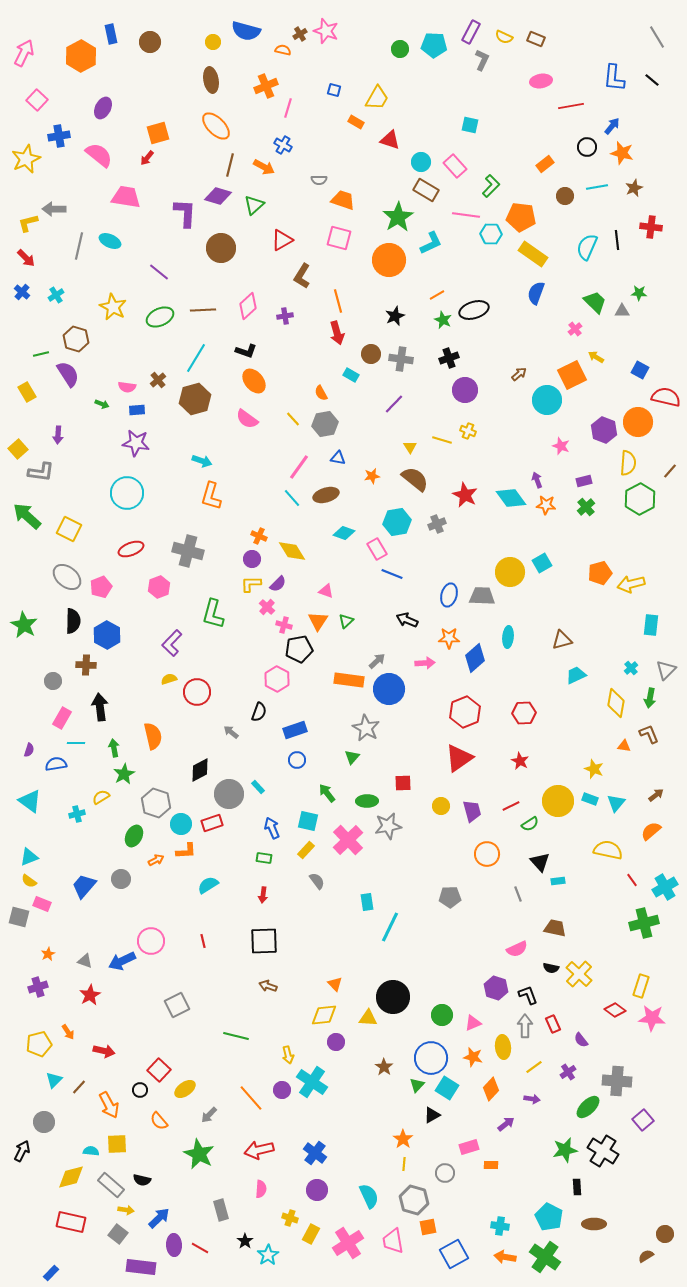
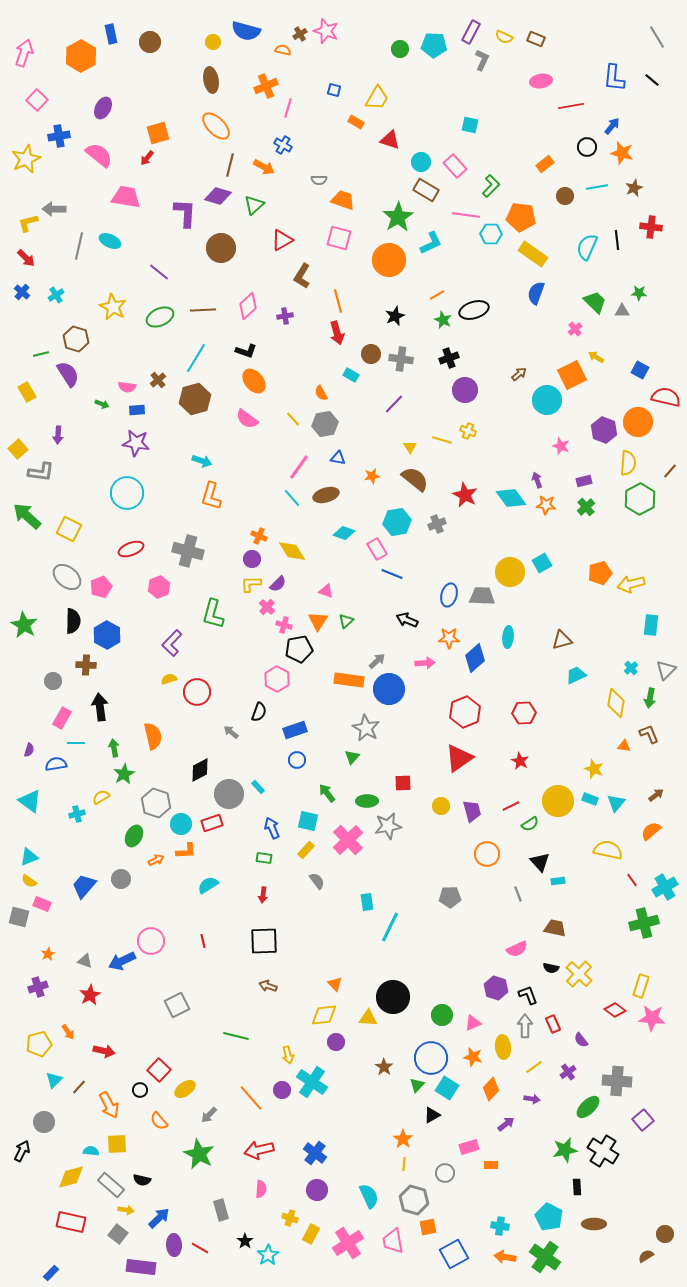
pink arrow at (24, 53): rotated 8 degrees counterclockwise
